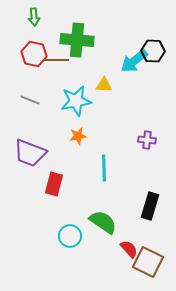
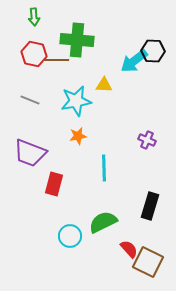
purple cross: rotated 18 degrees clockwise
green semicircle: rotated 60 degrees counterclockwise
